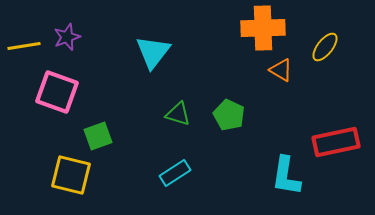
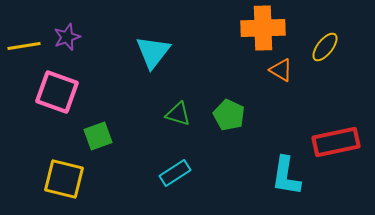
yellow square: moved 7 px left, 4 px down
